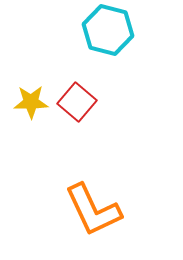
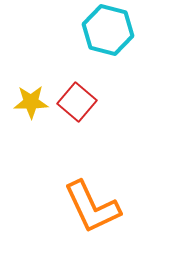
orange L-shape: moved 1 px left, 3 px up
